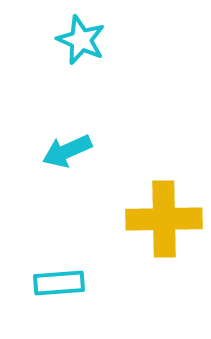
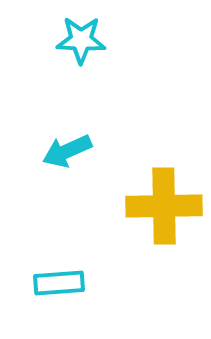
cyan star: rotated 21 degrees counterclockwise
yellow cross: moved 13 px up
